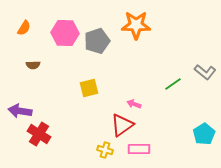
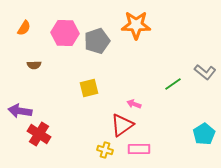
brown semicircle: moved 1 px right
